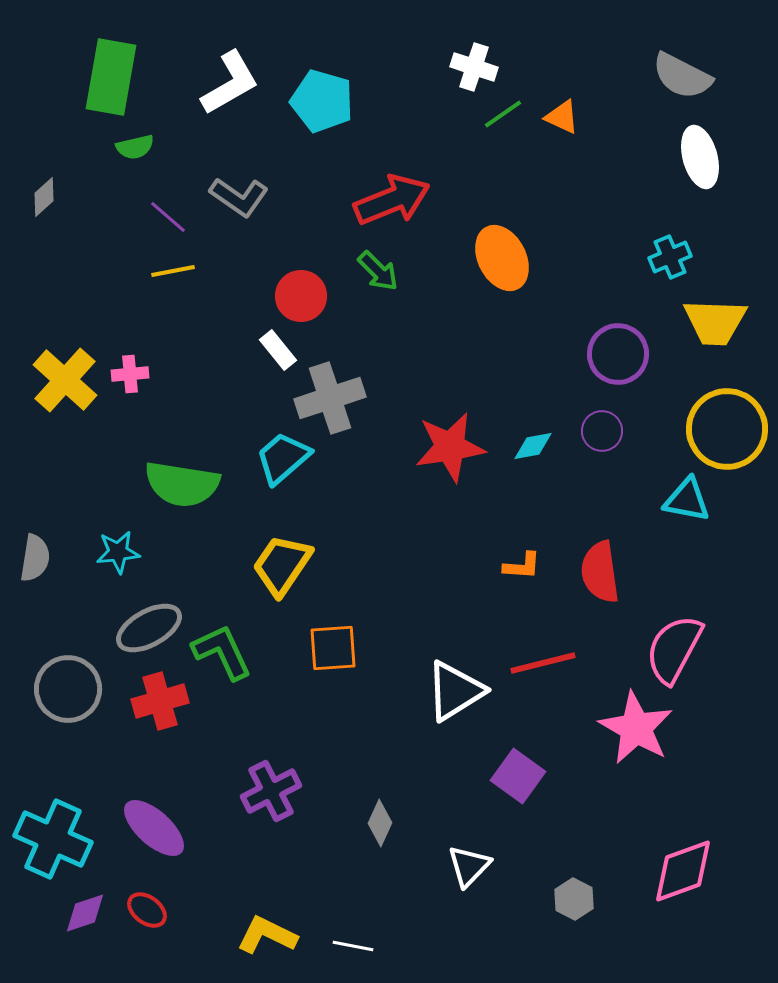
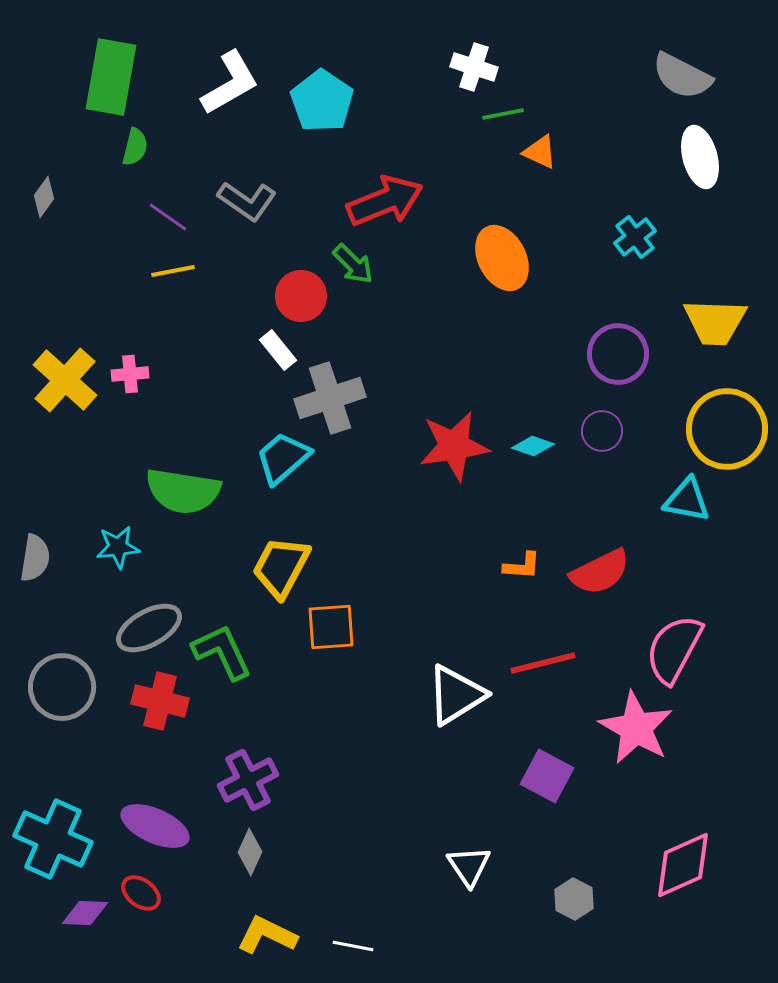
cyan pentagon at (322, 101): rotated 18 degrees clockwise
green line at (503, 114): rotated 24 degrees clockwise
orange triangle at (562, 117): moved 22 px left, 35 px down
green semicircle at (135, 147): rotated 63 degrees counterclockwise
gray diamond at (44, 197): rotated 12 degrees counterclockwise
gray L-shape at (239, 197): moved 8 px right, 4 px down
red arrow at (392, 200): moved 7 px left, 1 px down
purple line at (168, 217): rotated 6 degrees counterclockwise
cyan cross at (670, 257): moved 35 px left, 20 px up; rotated 15 degrees counterclockwise
green arrow at (378, 271): moved 25 px left, 7 px up
cyan diamond at (533, 446): rotated 30 degrees clockwise
red star at (450, 447): moved 4 px right, 1 px up
green semicircle at (182, 484): moved 1 px right, 7 px down
cyan star at (118, 552): moved 5 px up
yellow trapezoid at (282, 565): moved 1 px left, 2 px down; rotated 6 degrees counterclockwise
red semicircle at (600, 572): rotated 108 degrees counterclockwise
orange square at (333, 648): moved 2 px left, 21 px up
gray circle at (68, 689): moved 6 px left, 2 px up
white triangle at (455, 691): moved 1 px right, 4 px down
red cross at (160, 701): rotated 30 degrees clockwise
purple square at (518, 776): moved 29 px right; rotated 8 degrees counterclockwise
purple cross at (271, 791): moved 23 px left, 11 px up
gray diamond at (380, 823): moved 130 px left, 29 px down
purple ellipse at (154, 828): moved 1 px right, 2 px up; rotated 18 degrees counterclockwise
white triangle at (469, 866): rotated 18 degrees counterclockwise
pink diamond at (683, 871): moved 6 px up; rotated 4 degrees counterclockwise
red ellipse at (147, 910): moved 6 px left, 17 px up
purple diamond at (85, 913): rotated 21 degrees clockwise
